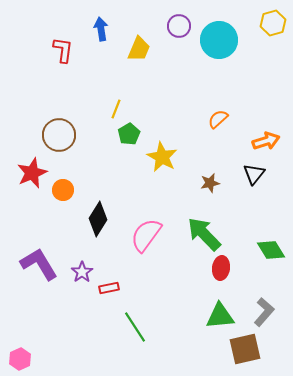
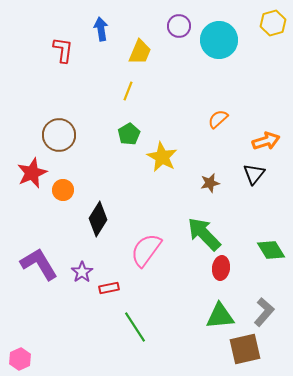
yellow trapezoid: moved 1 px right, 3 px down
yellow line: moved 12 px right, 18 px up
pink semicircle: moved 15 px down
